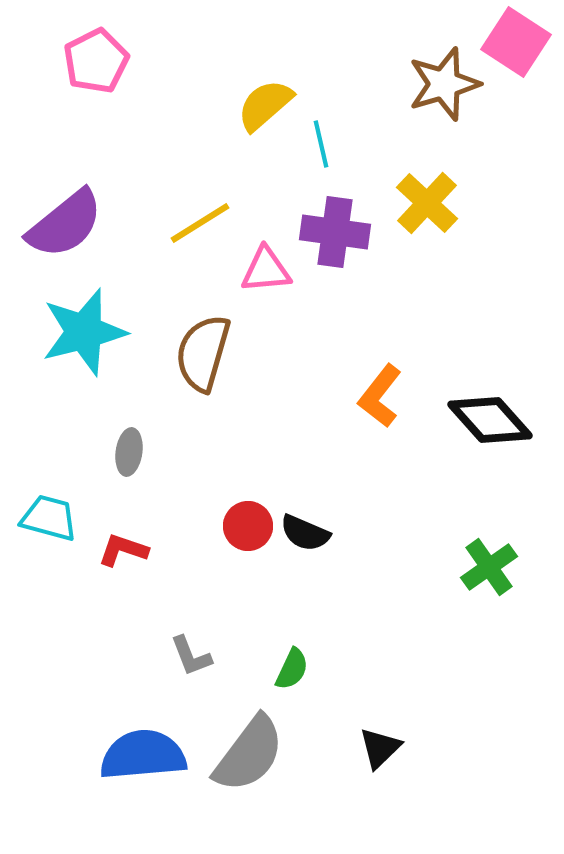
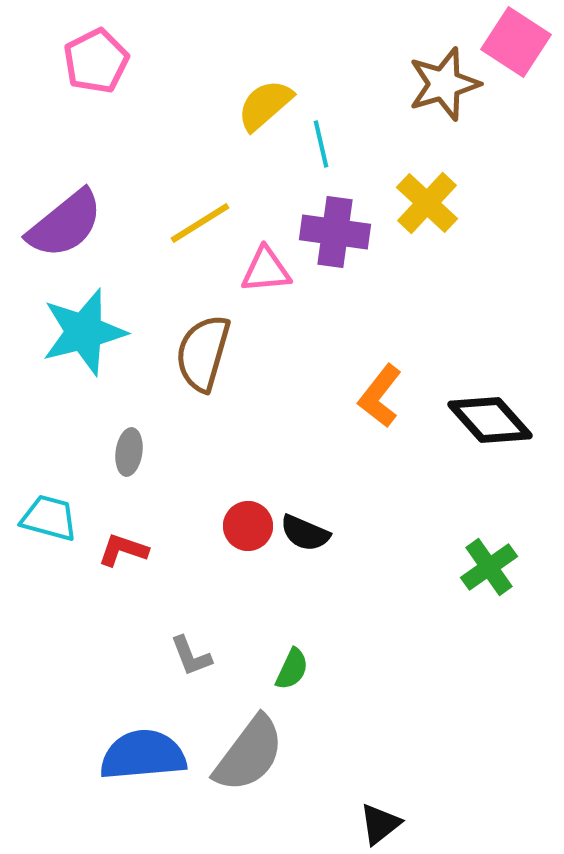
black triangle: moved 76 px down; rotated 6 degrees clockwise
